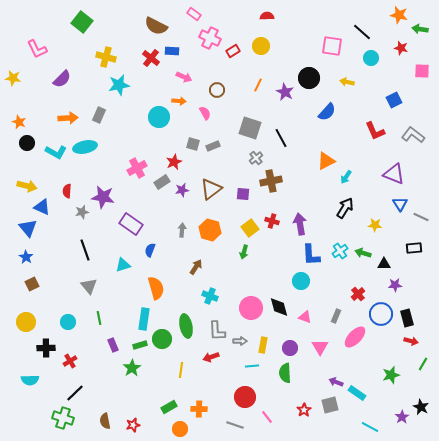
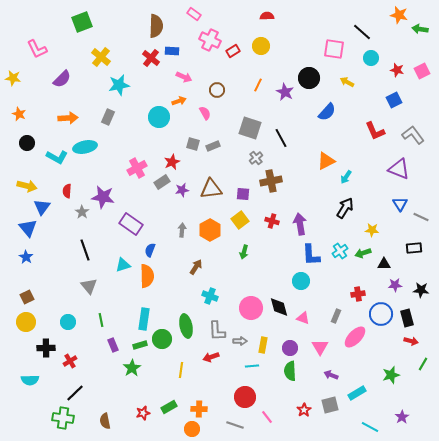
green square at (82, 22): rotated 30 degrees clockwise
brown semicircle at (156, 26): rotated 115 degrees counterclockwise
pink cross at (210, 38): moved 2 px down
pink square at (332, 46): moved 2 px right, 3 px down
red star at (401, 48): moved 4 px left, 22 px down
yellow cross at (106, 57): moved 5 px left; rotated 24 degrees clockwise
pink square at (422, 71): rotated 28 degrees counterclockwise
yellow arrow at (347, 82): rotated 16 degrees clockwise
orange arrow at (179, 101): rotated 24 degrees counterclockwise
gray rectangle at (99, 115): moved 9 px right, 2 px down
orange star at (19, 122): moved 8 px up
gray L-shape at (413, 135): rotated 15 degrees clockwise
cyan L-shape at (56, 152): moved 1 px right, 5 px down
red star at (174, 162): moved 2 px left
purple triangle at (394, 174): moved 5 px right, 5 px up
brown triangle at (211, 189): rotated 30 degrees clockwise
blue triangle at (42, 207): rotated 42 degrees clockwise
gray star at (82, 212): rotated 24 degrees counterclockwise
yellow star at (375, 225): moved 3 px left, 5 px down
yellow square at (250, 228): moved 10 px left, 8 px up
orange hexagon at (210, 230): rotated 15 degrees clockwise
green arrow at (363, 253): rotated 35 degrees counterclockwise
brown square at (32, 284): moved 5 px left, 13 px down
orange semicircle at (156, 288): moved 9 px left, 12 px up; rotated 15 degrees clockwise
red cross at (358, 294): rotated 32 degrees clockwise
pink triangle at (305, 317): moved 2 px left, 1 px down
green line at (99, 318): moved 2 px right, 2 px down
green semicircle at (285, 373): moved 5 px right, 2 px up
purple arrow at (336, 382): moved 5 px left, 7 px up
cyan rectangle at (357, 393): rotated 66 degrees counterclockwise
black star at (421, 407): moved 117 px up; rotated 21 degrees counterclockwise
green cross at (63, 418): rotated 10 degrees counterclockwise
red star at (133, 425): moved 10 px right, 12 px up
orange circle at (180, 429): moved 12 px right
